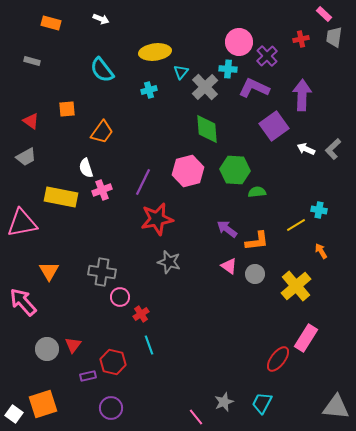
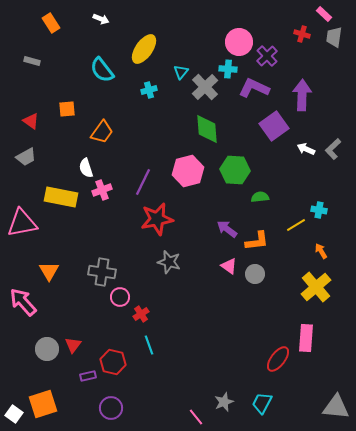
orange rectangle at (51, 23): rotated 42 degrees clockwise
red cross at (301, 39): moved 1 px right, 5 px up; rotated 28 degrees clockwise
yellow ellipse at (155, 52): moved 11 px left, 3 px up; rotated 48 degrees counterclockwise
green semicircle at (257, 192): moved 3 px right, 5 px down
yellow cross at (296, 286): moved 20 px right, 1 px down
pink rectangle at (306, 338): rotated 28 degrees counterclockwise
